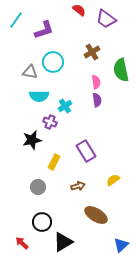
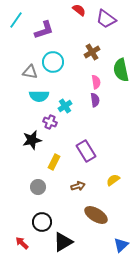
purple semicircle: moved 2 px left
